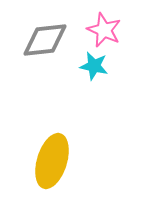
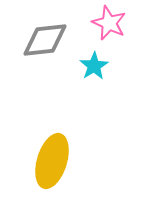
pink star: moved 5 px right, 7 px up
cyan star: rotated 28 degrees clockwise
